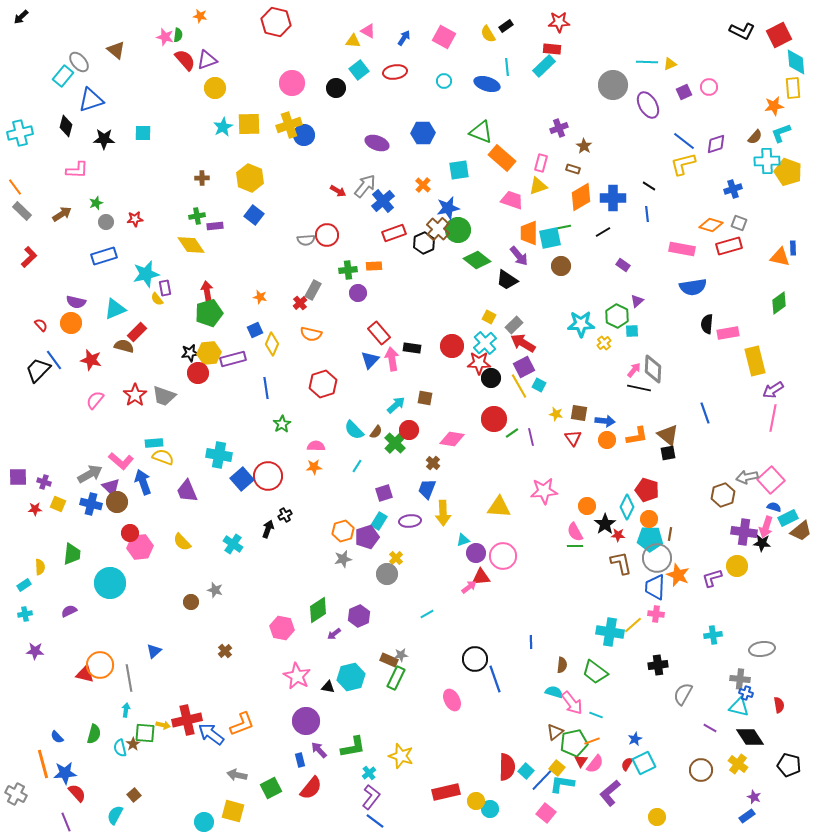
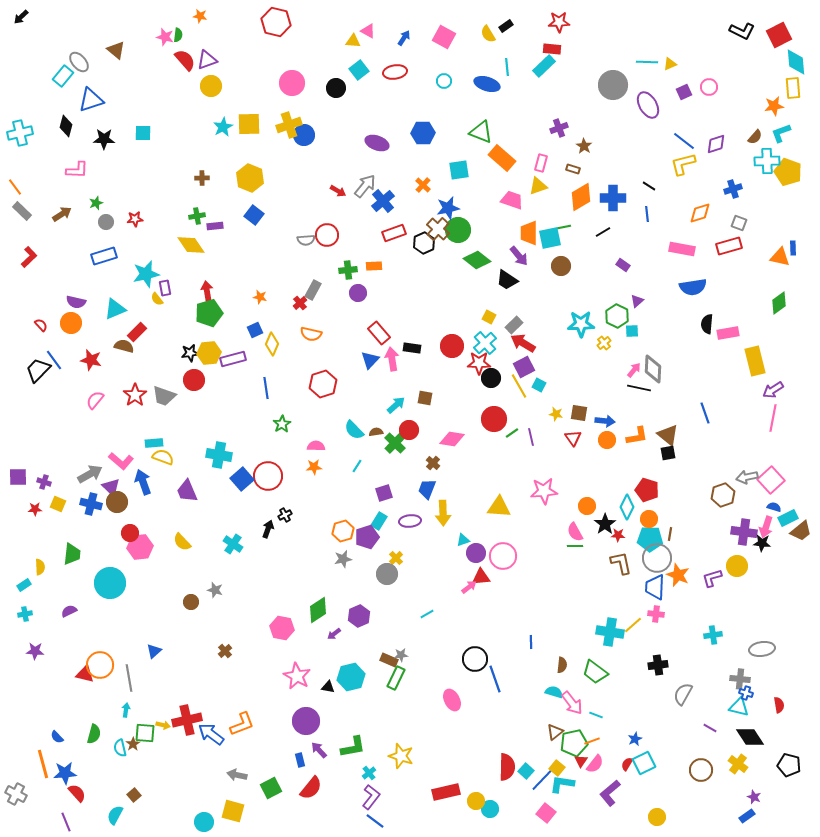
yellow circle at (215, 88): moved 4 px left, 2 px up
orange diamond at (711, 225): moved 11 px left, 12 px up; rotated 35 degrees counterclockwise
red circle at (198, 373): moved 4 px left, 7 px down
brown semicircle at (376, 432): rotated 136 degrees counterclockwise
